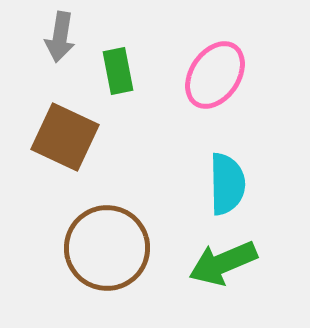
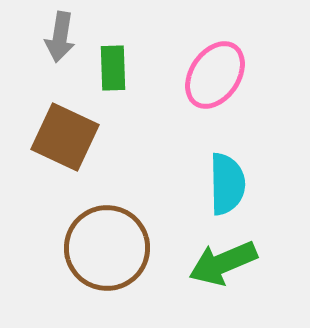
green rectangle: moved 5 px left, 3 px up; rotated 9 degrees clockwise
